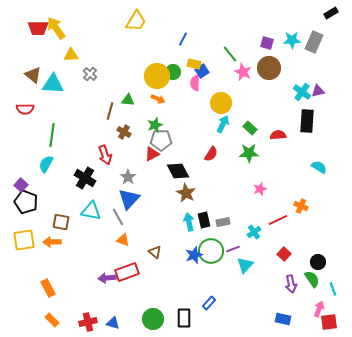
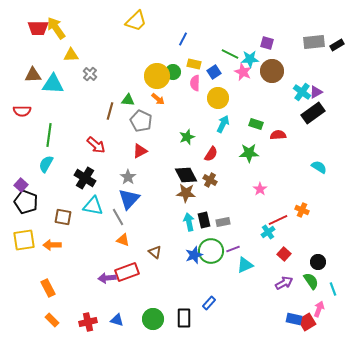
black rectangle at (331, 13): moved 6 px right, 32 px down
yellow trapezoid at (136, 21): rotated 15 degrees clockwise
cyan star at (292, 40): moved 42 px left, 19 px down
gray rectangle at (314, 42): rotated 60 degrees clockwise
green line at (230, 54): rotated 24 degrees counterclockwise
brown circle at (269, 68): moved 3 px right, 3 px down
blue square at (202, 71): moved 12 px right, 1 px down
brown triangle at (33, 75): rotated 42 degrees counterclockwise
purple triangle at (318, 91): moved 2 px left, 1 px down; rotated 16 degrees counterclockwise
orange arrow at (158, 99): rotated 16 degrees clockwise
yellow circle at (221, 103): moved 3 px left, 5 px up
red semicircle at (25, 109): moved 3 px left, 2 px down
black rectangle at (307, 121): moved 6 px right, 8 px up; rotated 50 degrees clockwise
green star at (155, 125): moved 32 px right, 12 px down
green rectangle at (250, 128): moved 6 px right, 4 px up; rotated 24 degrees counterclockwise
brown cross at (124, 132): moved 86 px right, 48 px down
green line at (52, 135): moved 3 px left
gray pentagon at (161, 140): moved 20 px left, 19 px up; rotated 25 degrees clockwise
red triangle at (152, 154): moved 12 px left, 3 px up
red arrow at (105, 155): moved 9 px left, 10 px up; rotated 30 degrees counterclockwise
black diamond at (178, 171): moved 8 px right, 4 px down
pink star at (260, 189): rotated 16 degrees counterclockwise
brown star at (186, 193): rotated 24 degrees counterclockwise
orange cross at (301, 206): moved 1 px right, 4 px down
cyan triangle at (91, 211): moved 2 px right, 5 px up
brown square at (61, 222): moved 2 px right, 5 px up
cyan cross at (254, 232): moved 14 px right
orange arrow at (52, 242): moved 3 px down
cyan triangle at (245, 265): rotated 24 degrees clockwise
green semicircle at (312, 279): moved 1 px left, 2 px down
purple arrow at (291, 284): moved 7 px left, 1 px up; rotated 108 degrees counterclockwise
blue rectangle at (283, 319): moved 11 px right
red square at (329, 322): moved 22 px left; rotated 24 degrees counterclockwise
blue triangle at (113, 323): moved 4 px right, 3 px up
